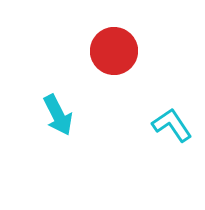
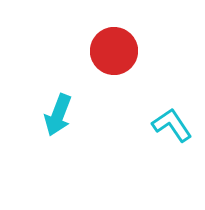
cyan arrow: rotated 48 degrees clockwise
